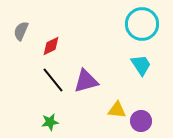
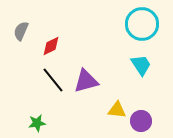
green star: moved 13 px left, 1 px down
